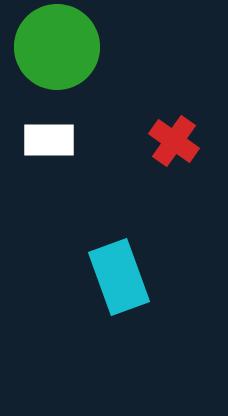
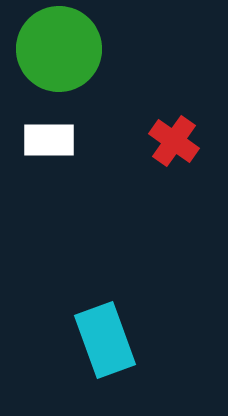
green circle: moved 2 px right, 2 px down
cyan rectangle: moved 14 px left, 63 px down
